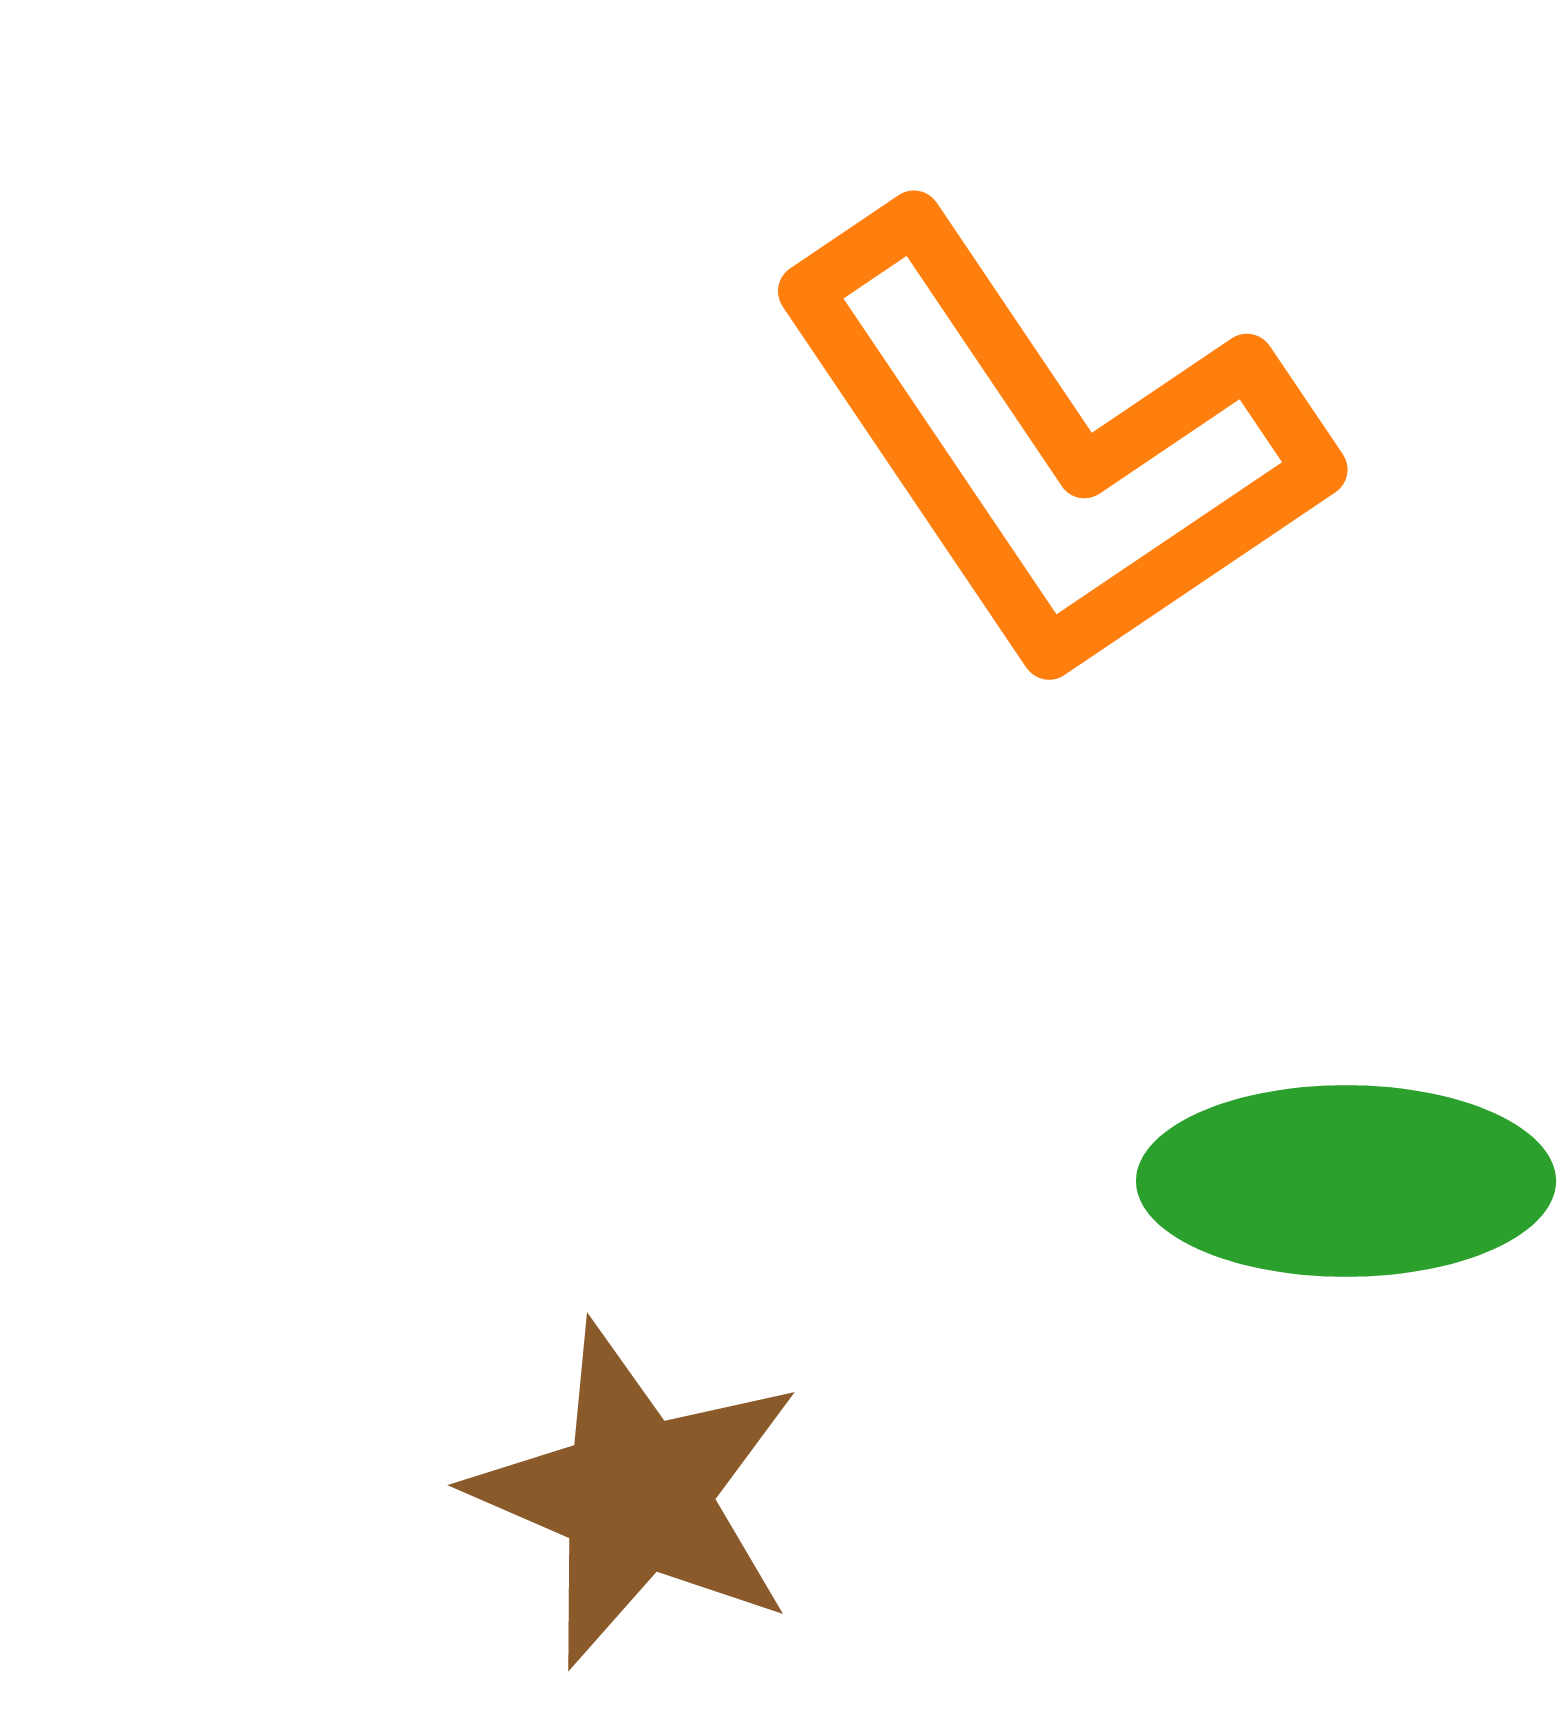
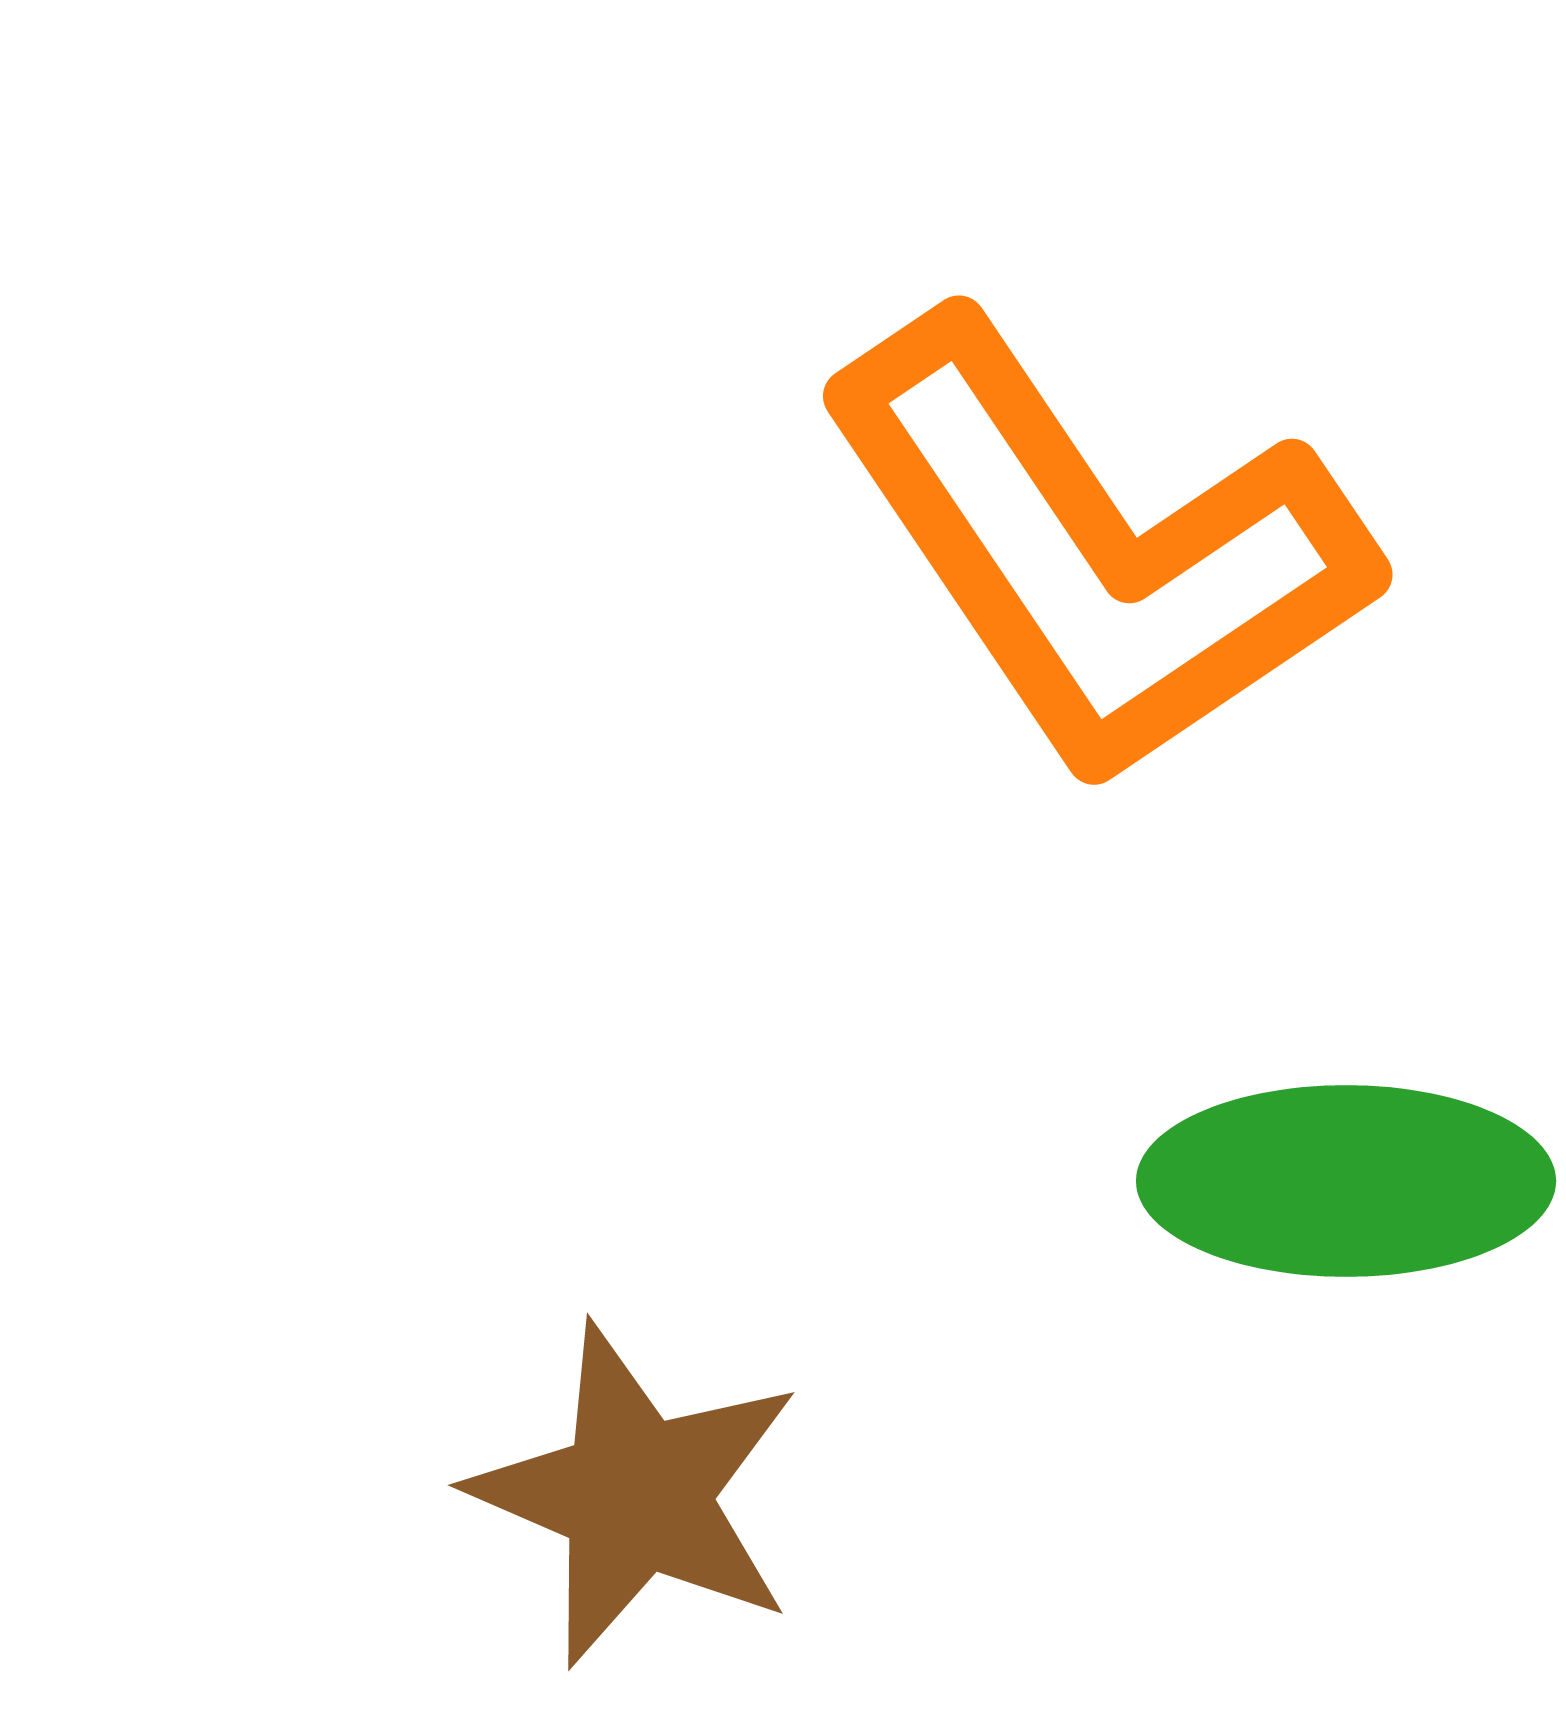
orange L-shape: moved 45 px right, 105 px down
